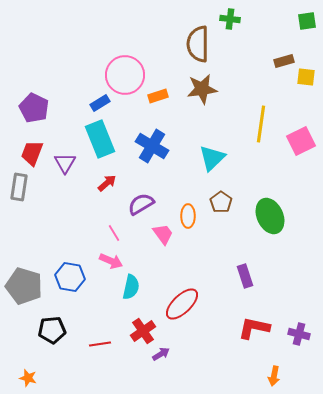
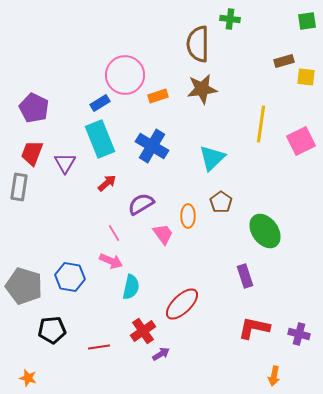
green ellipse: moved 5 px left, 15 px down; rotated 12 degrees counterclockwise
red line: moved 1 px left, 3 px down
